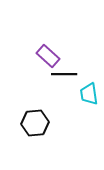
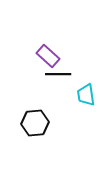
black line: moved 6 px left
cyan trapezoid: moved 3 px left, 1 px down
